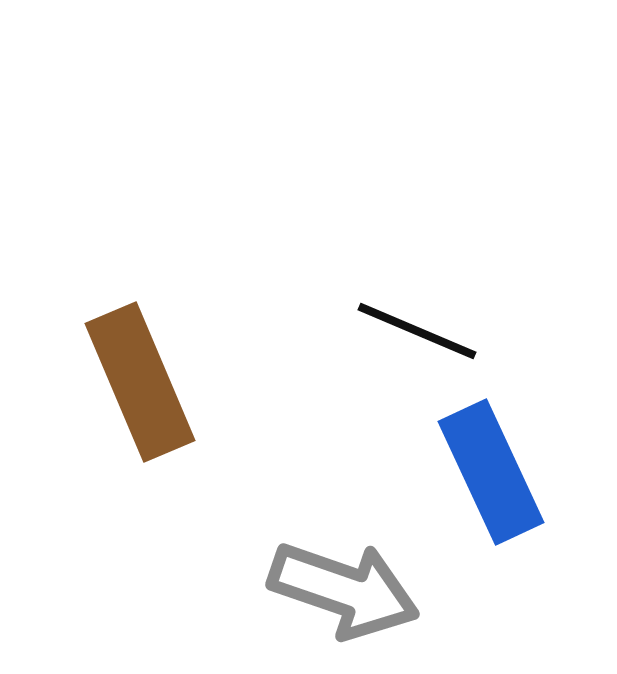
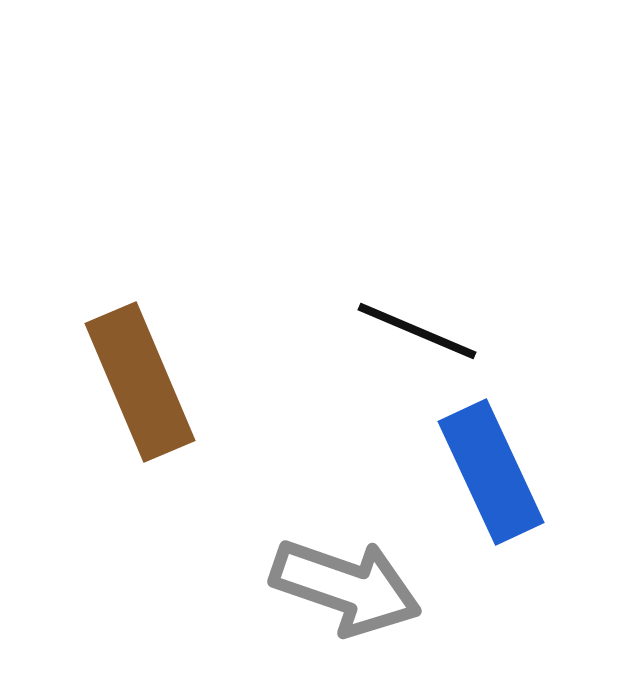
gray arrow: moved 2 px right, 3 px up
